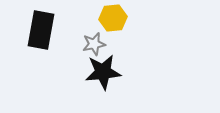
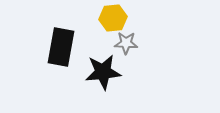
black rectangle: moved 20 px right, 17 px down
gray star: moved 32 px right, 1 px up; rotated 15 degrees clockwise
